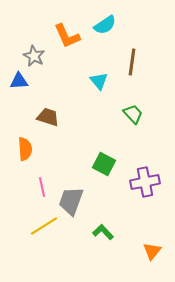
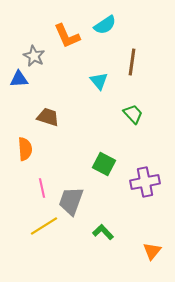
blue triangle: moved 2 px up
pink line: moved 1 px down
